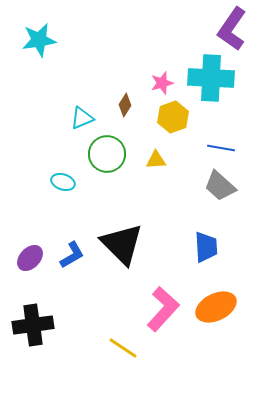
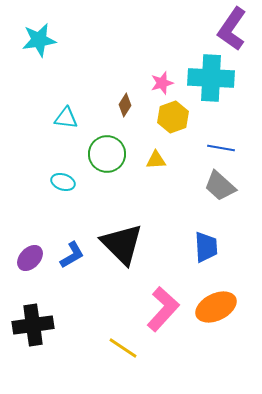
cyan triangle: moved 16 px left; rotated 30 degrees clockwise
